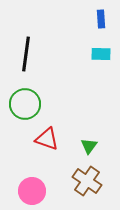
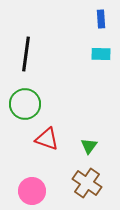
brown cross: moved 2 px down
